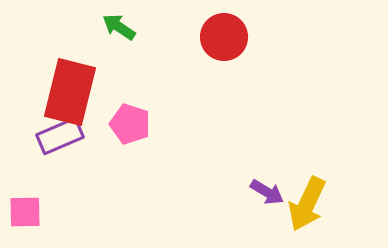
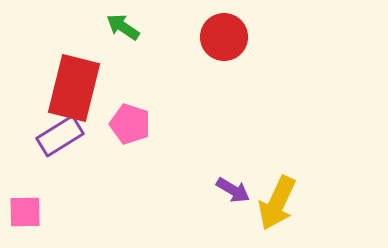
green arrow: moved 4 px right
red rectangle: moved 4 px right, 4 px up
purple rectangle: rotated 9 degrees counterclockwise
purple arrow: moved 34 px left, 2 px up
yellow arrow: moved 30 px left, 1 px up
